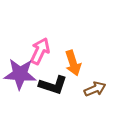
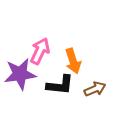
orange arrow: moved 2 px up
purple star: rotated 12 degrees counterclockwise
black L-shape: moved 7 px right; rotated 12 degrees counterclockwise
